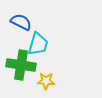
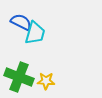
cyan trapezoid: moved 3 px left, 11 px up
green cross: moved 2 px left, 12 px down; rotated 12 degrees clockwise
